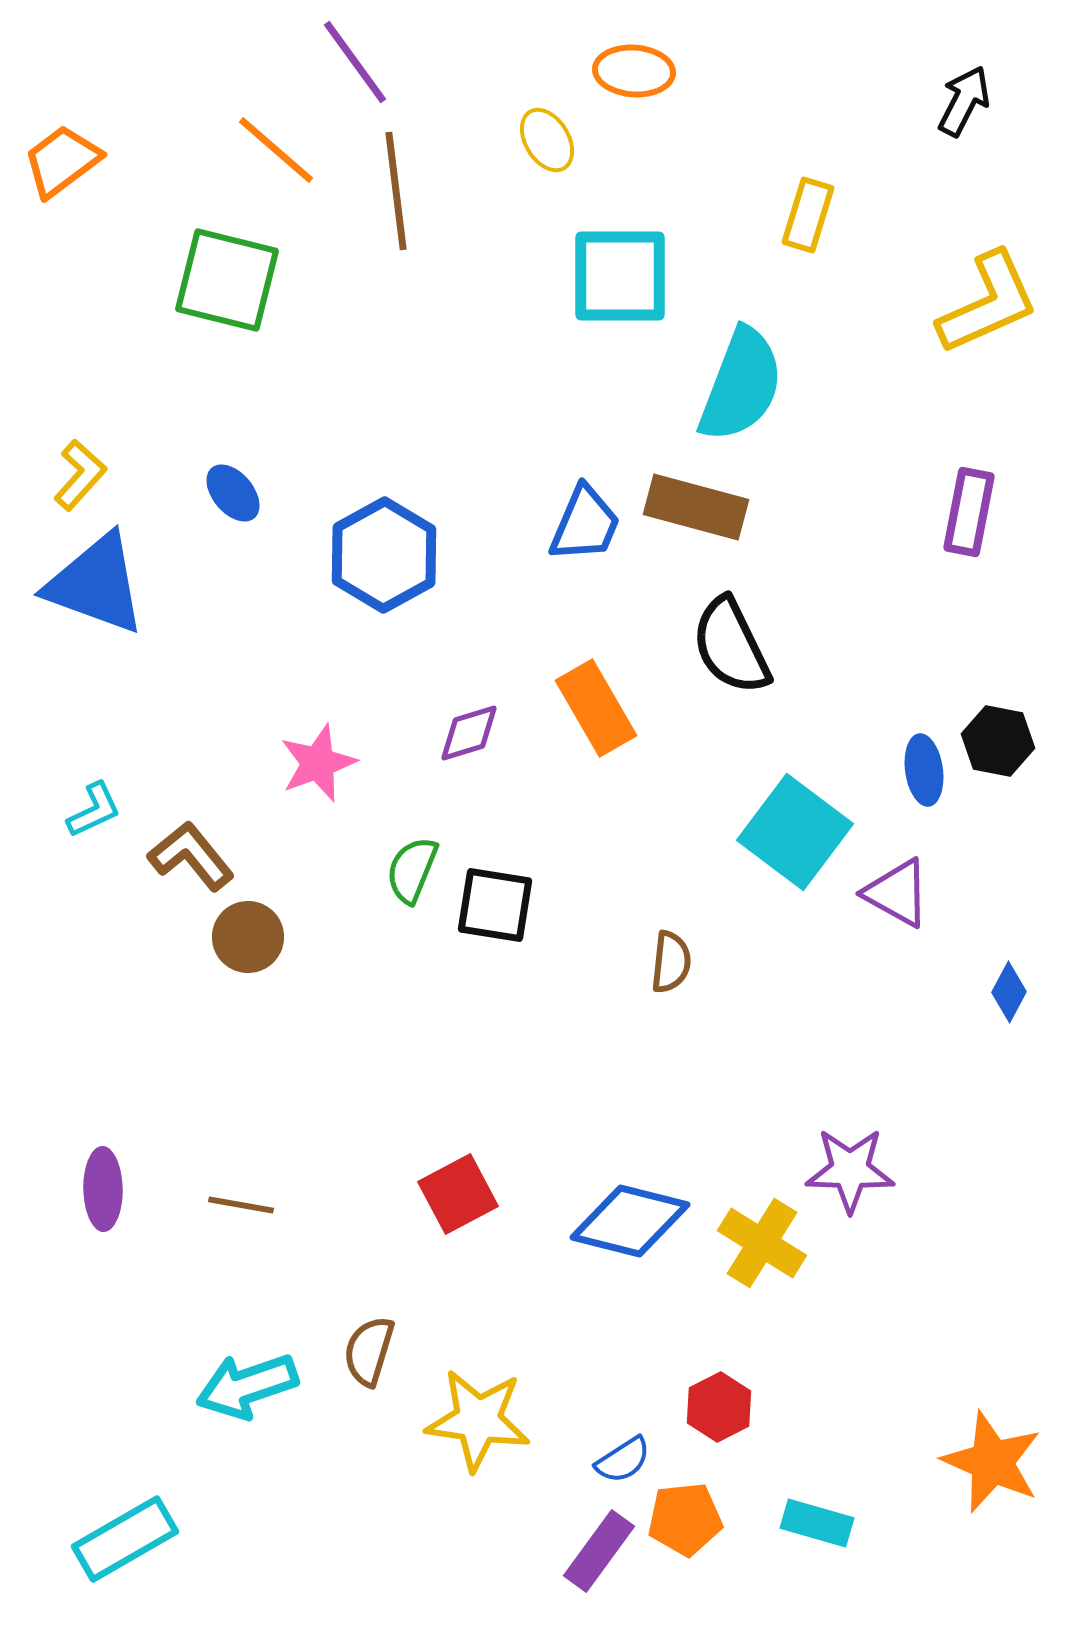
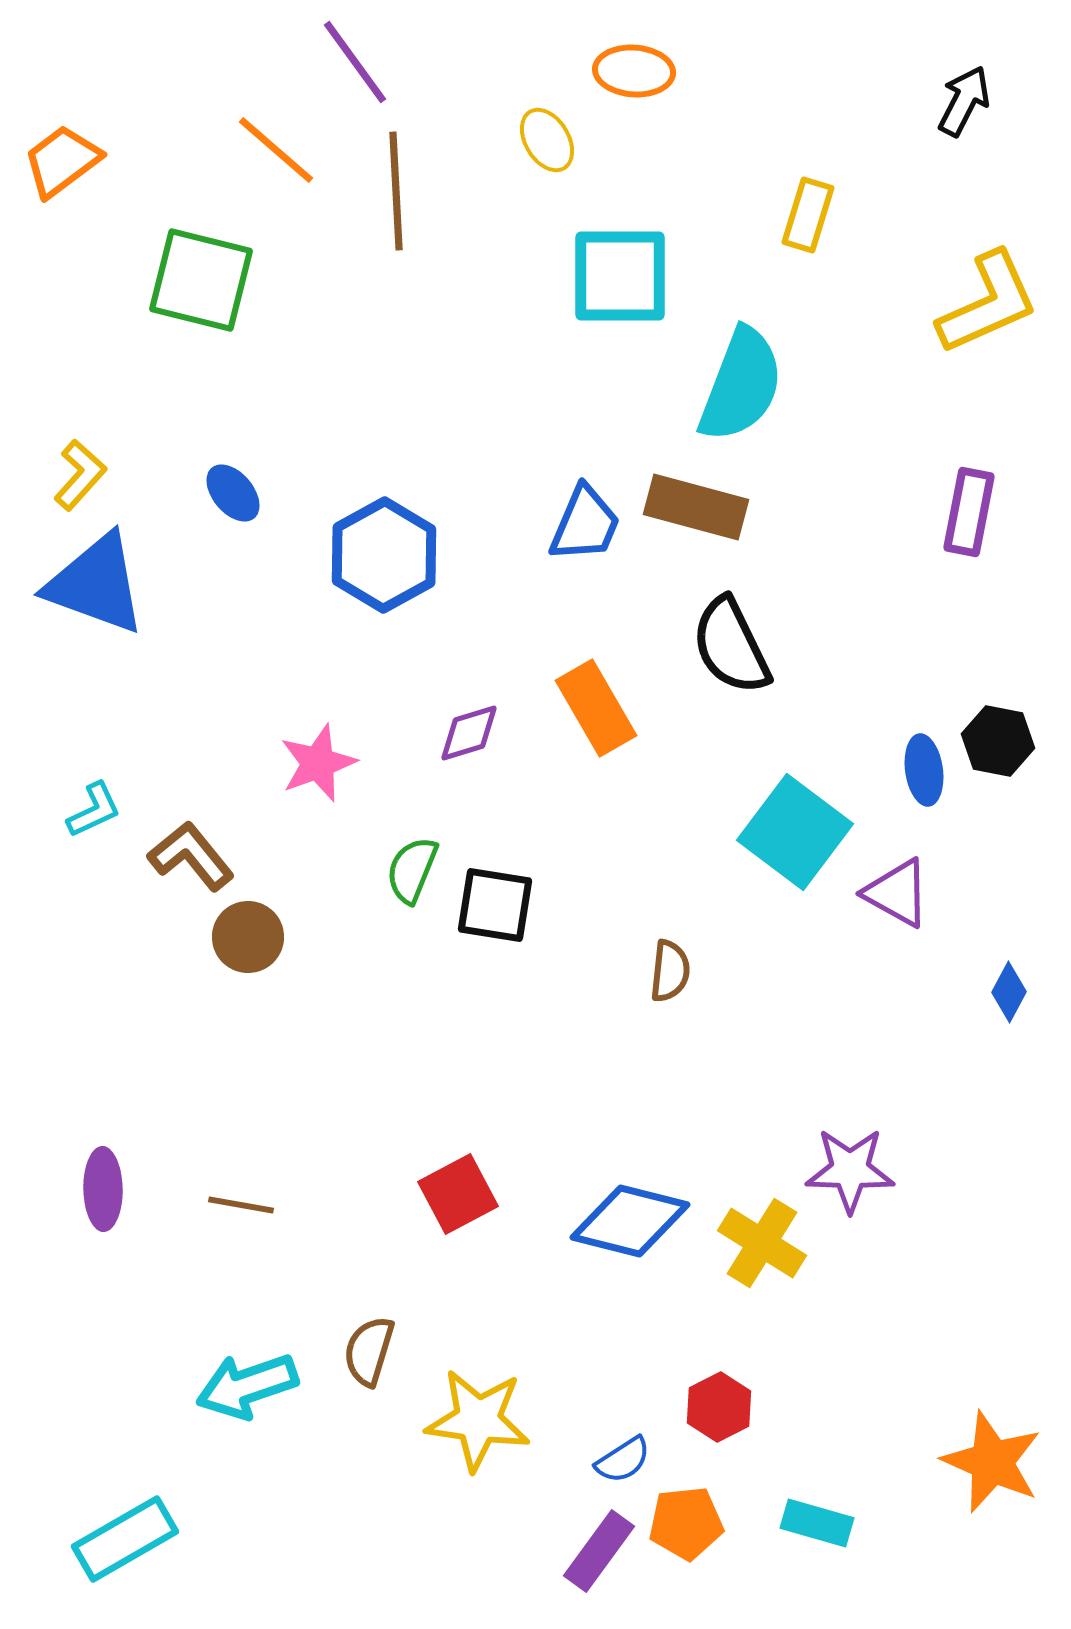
brown line at (396, 191): rotated 4 degrees clockwise
green square at (227, 280): moved 26 px left
brown semicircle at (671, 962): moved 1 px left, 9 px down
orange pentagon at (685, 1519): moved 1 px right, 4 px down
